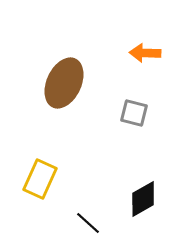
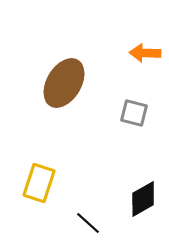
brown ellipse: rotated 6 degrees clockwise
yellow rectangle: moved 1 px left, 4 px down; rotated 6 degrees counterclockwise
